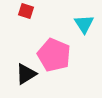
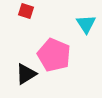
cyan triangle: moved 2 px right
